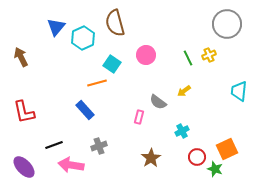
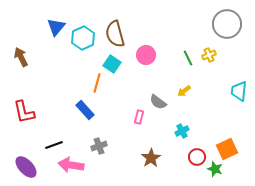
brown semicircle: moved 11 px down
orange line: rotated 60 degrees counterclockwise
purple ellipse: moved 2 px right
